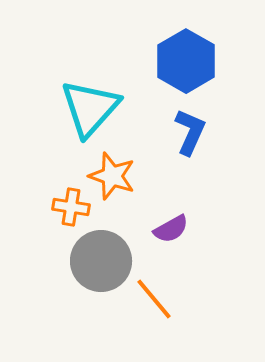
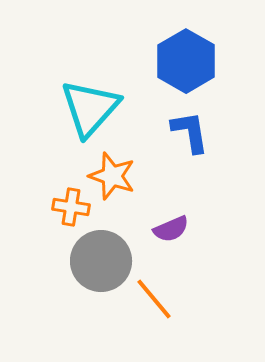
blue L-shape: rotated 33 degrees counterclockwise
purple semicircle: rotated 6 degrees clockwise
